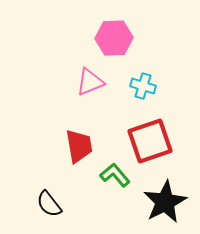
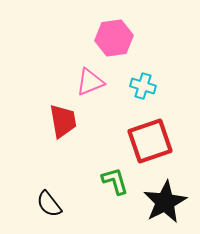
pink hexagon: rotated 6 degrees counterclockwise
red trapezoid: moved 16 px left, 25 px up
green L-shape: moved 6 px down; rotated 24 degrees clockwise
